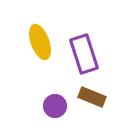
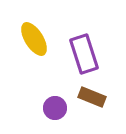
yellow ellipse: moved 6 px left, 3 px up; rotated 12 degrees counterclockwise
purple circle: moved 2 px down
